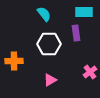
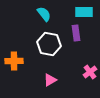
white hexagon: rotated 10 degrees clockwise
